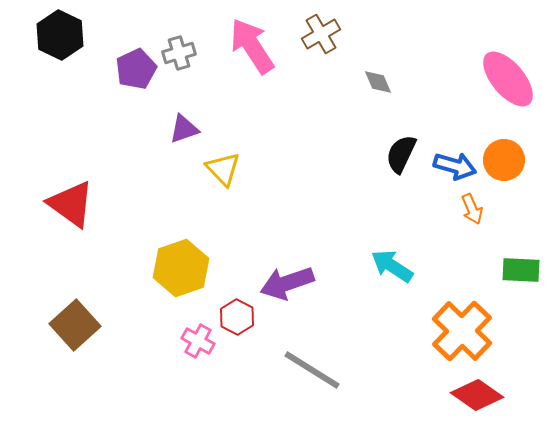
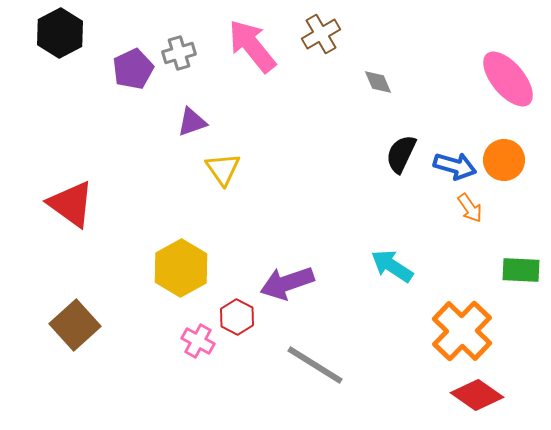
black hexagon: moved 2 px up; rotated 6 degrees clockwise
pink arrow: rotated 6 degrees counterclockwise
purple pentagon: moved 3 px left
purple triangle: moved 8 px right, 7 px up
yellow triangle: rotated 9 degrees clockwise
orange arrow: moved 2 px left, 1 px up; rotated 12 degrees counterclockwise
yellow hexagon: rotated 10 degrees counterclockwise
gray line: moved 3 px right, 5 px up
